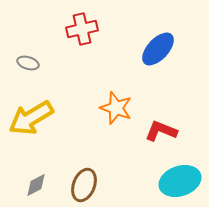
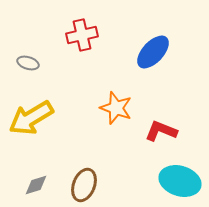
red cross: moved 6 px down
blue ellipse: moved 5 px left, 3 px down
cyan ellipse: rotated 36 degrees clockwise
gray diamond: rotated 10 degrees clockwise
